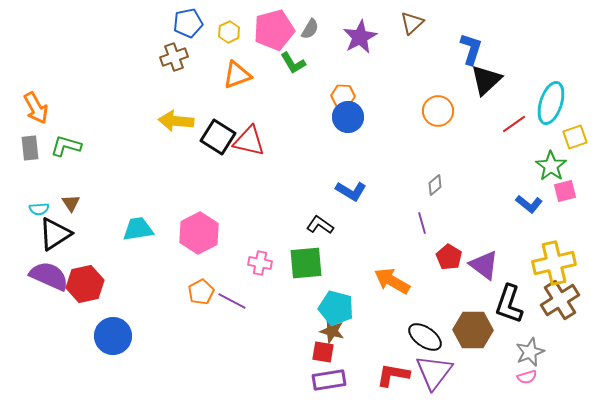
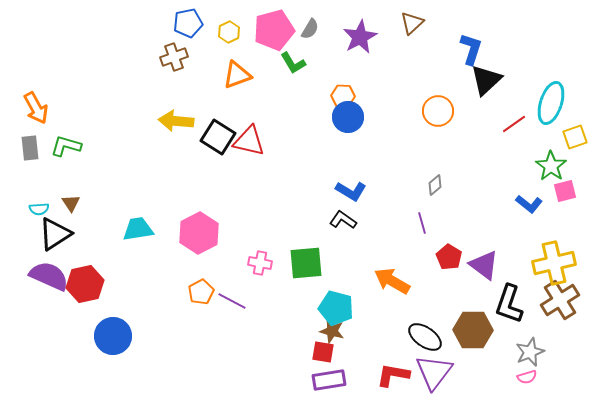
black L-shape at (320, 225): moved 23 px right, 5 px up
